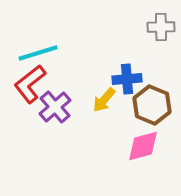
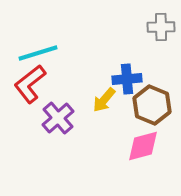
purple cross: moved 3 px right, 11 px down
